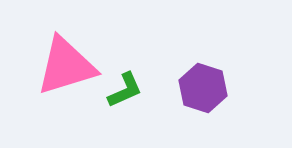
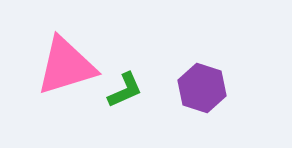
purple hexagon: moved 1 px left
